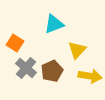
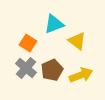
orange square: moved 13 px right
yellow triangle: moved 9 px up; rotated 36 degrees counterclockwise
brown pentagon: moved 1 px up
yellow arrow: moved 9 px left, 1 px up; rotated 30 degrees counterclockwise
